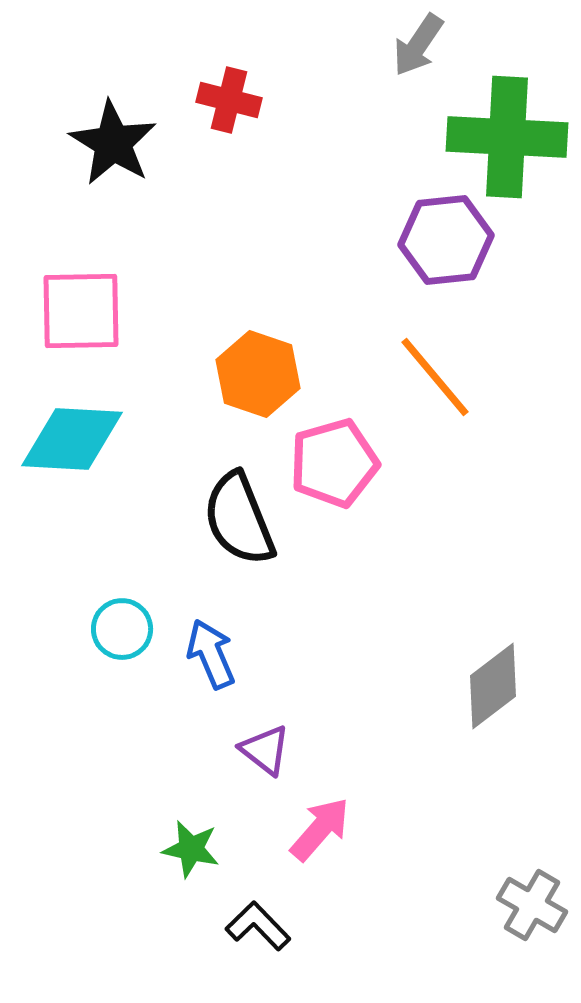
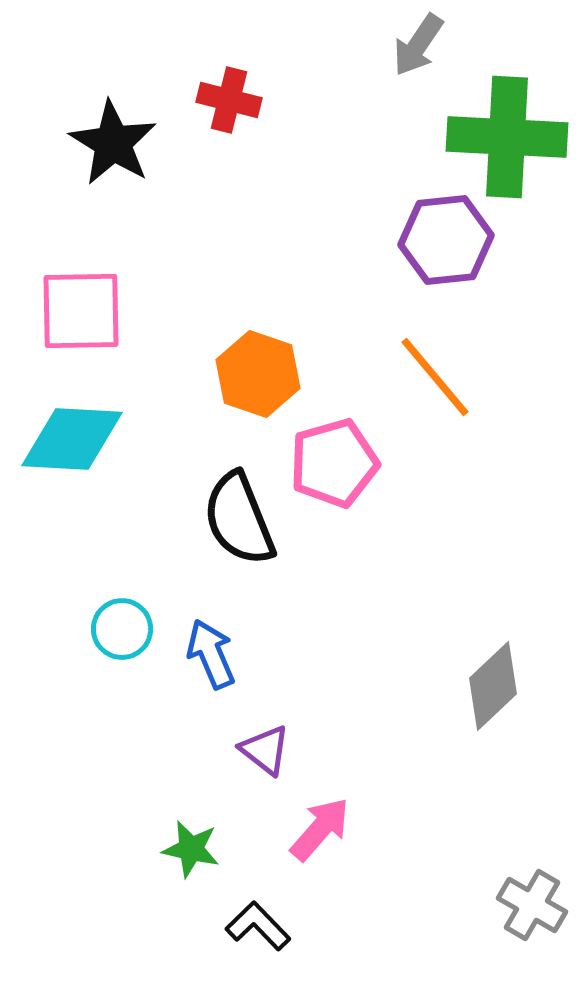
gray diamond: rotated 6 degrees counterclockwise
